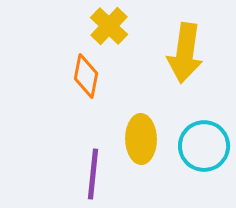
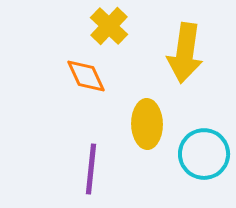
orange diamond: rotated 36 degrees counterclockwise
yellow ellipse: moved 6 px right, 15 px up
cyan circle: moved 8 px down
purple line: moved 2 px left, 5 px up
